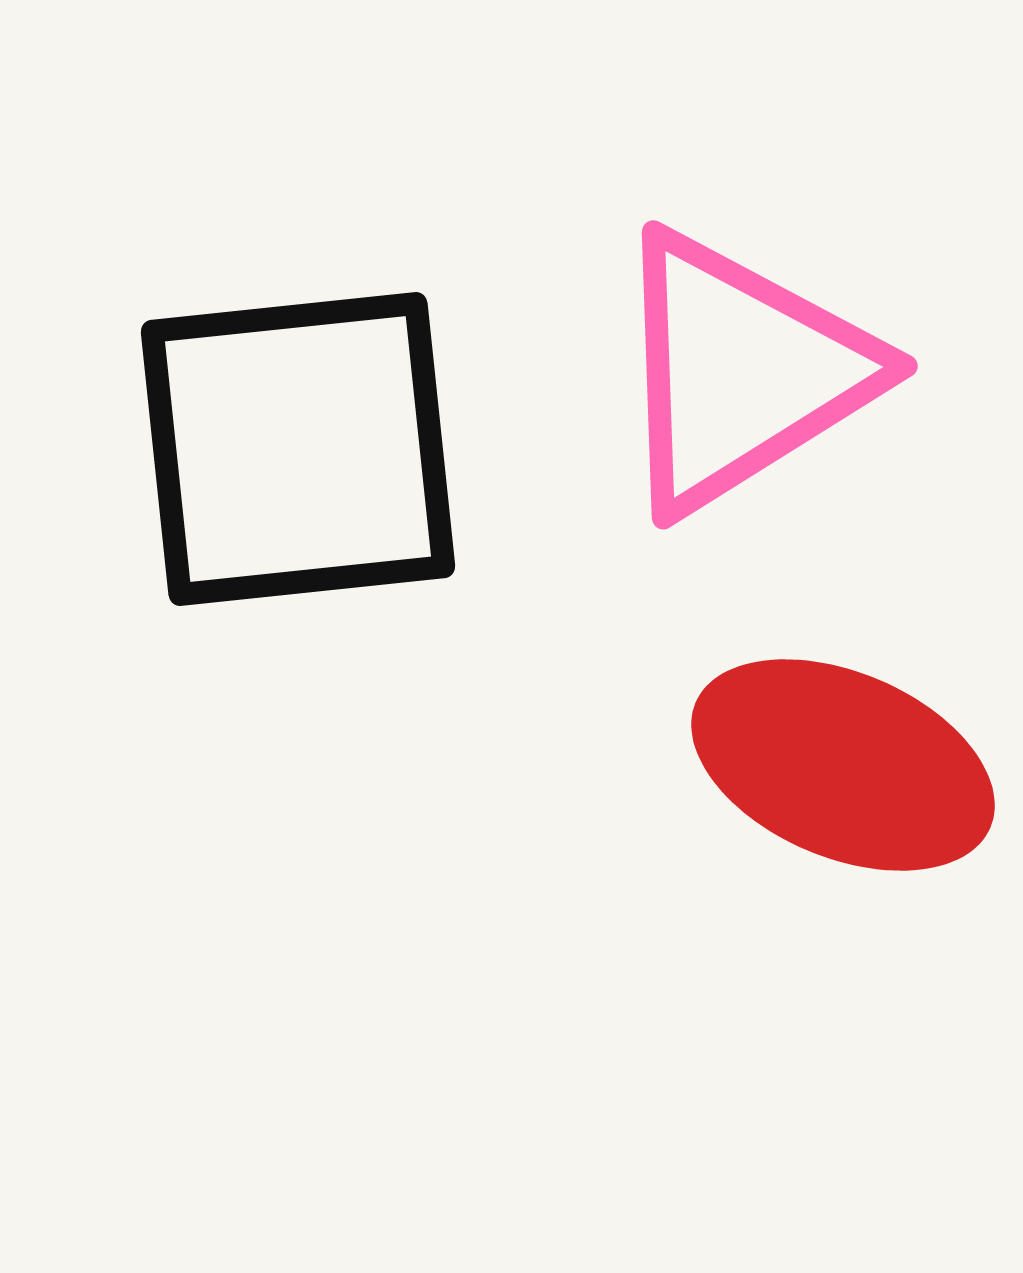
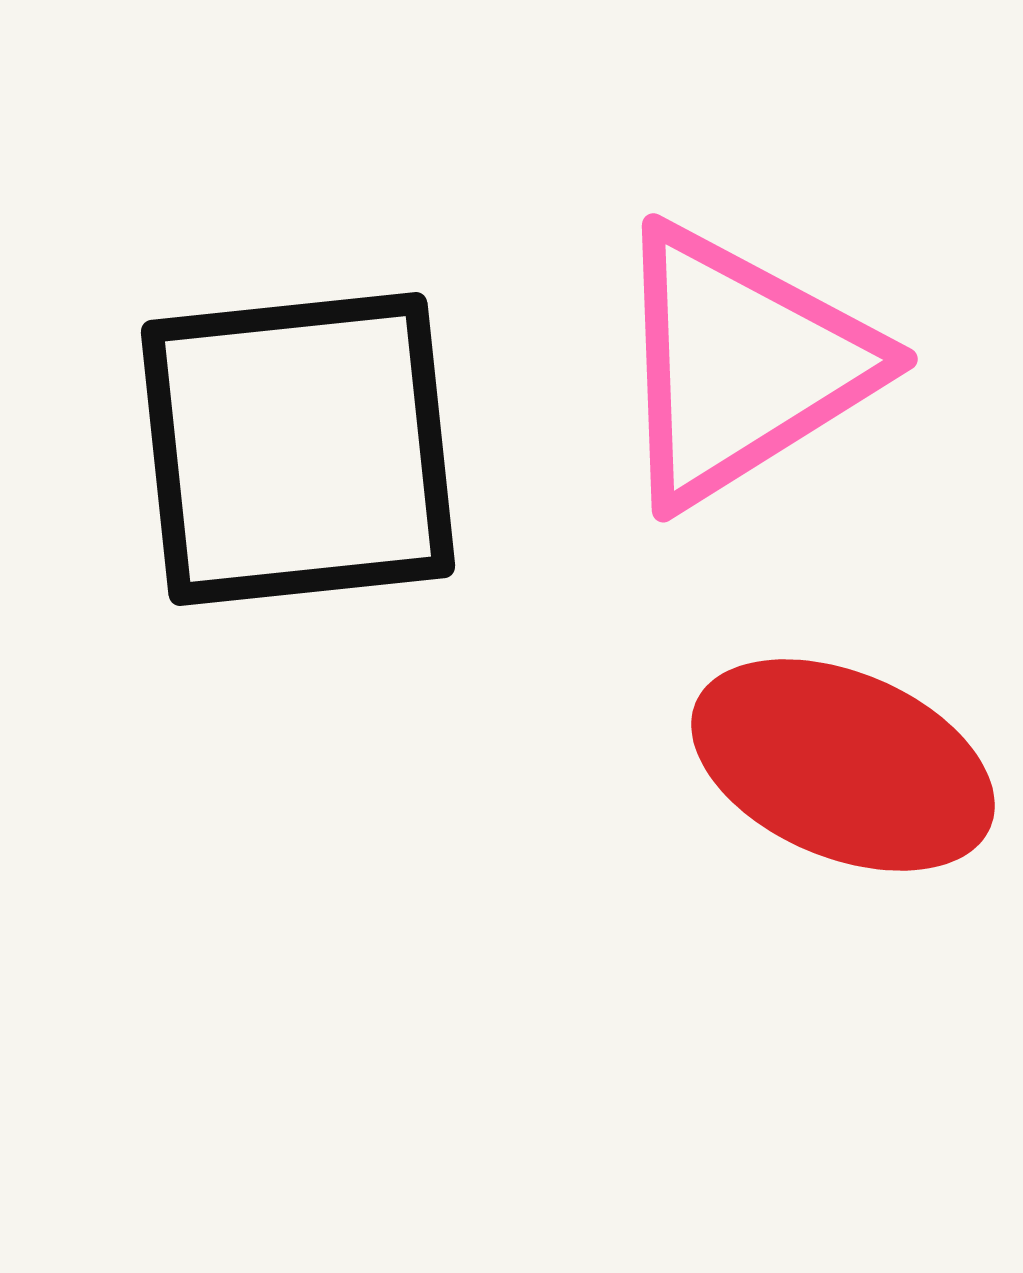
pink triangle: moved 7 px up
